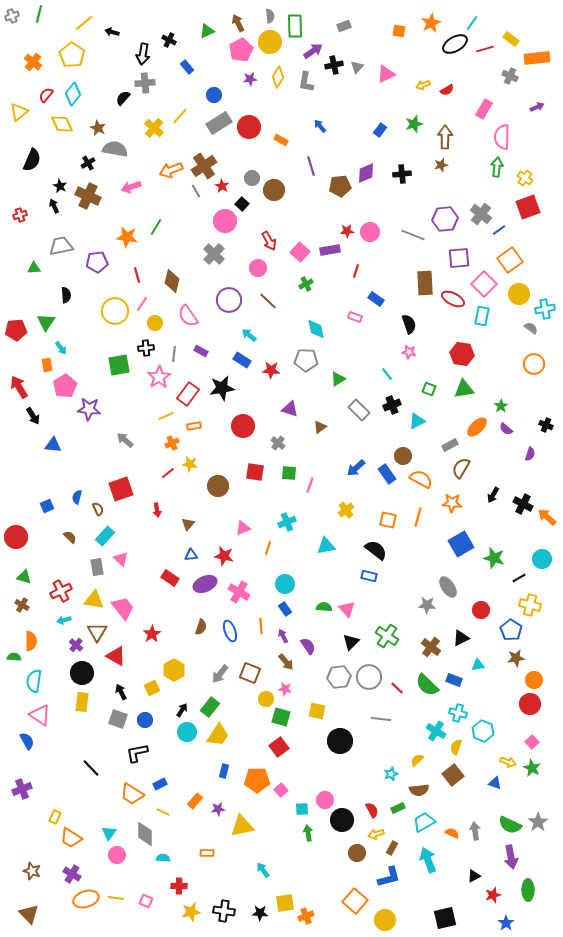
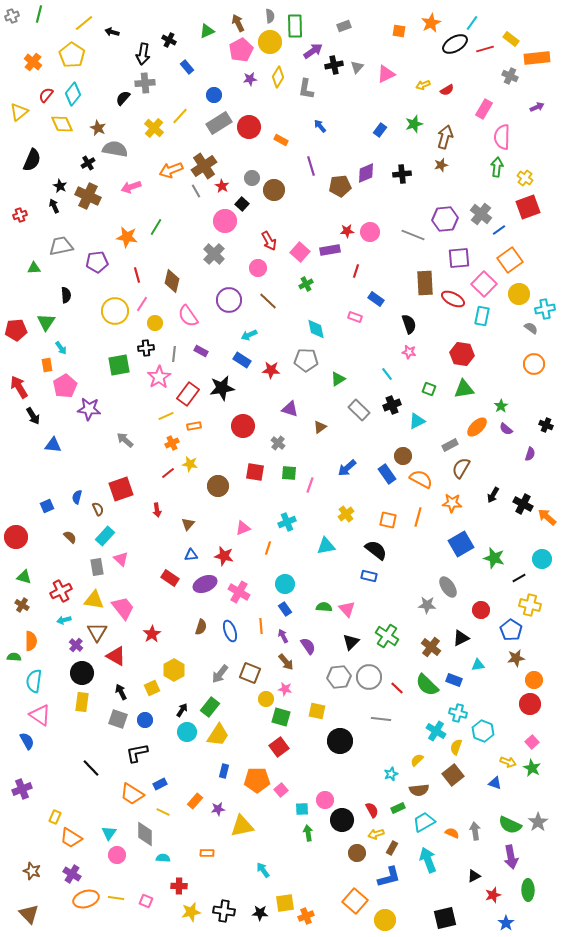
gray L-shape at (306, 82): moved 7 px down
brown arrow at (445, 137): rotated 15 degrees clockwise
cyan arrow at (249, 335): rotated 63 degrees counterclockwise
blue arrow at (356, 468): moved 9 px left
yellow cross at (346, 510): moved 4 px down
